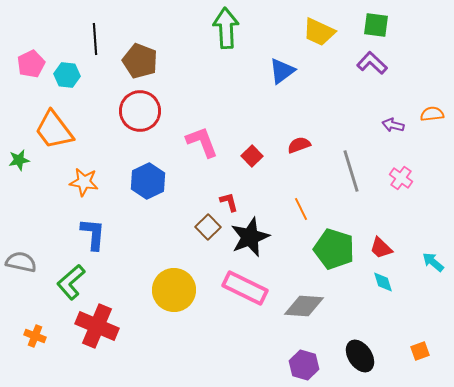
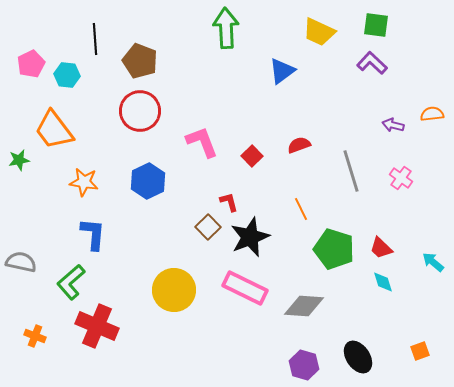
black ellipse: moved 2 px left, 1 px down
